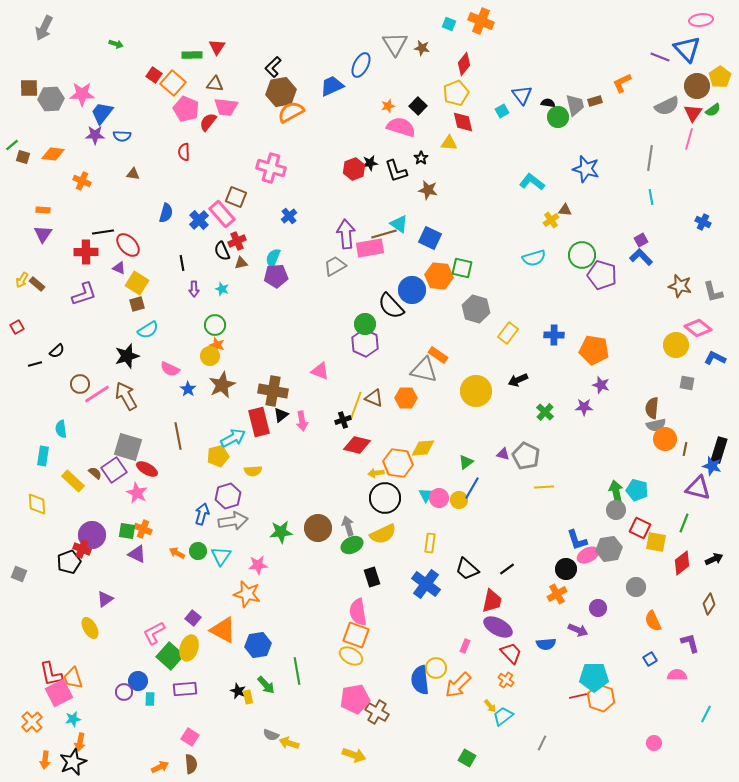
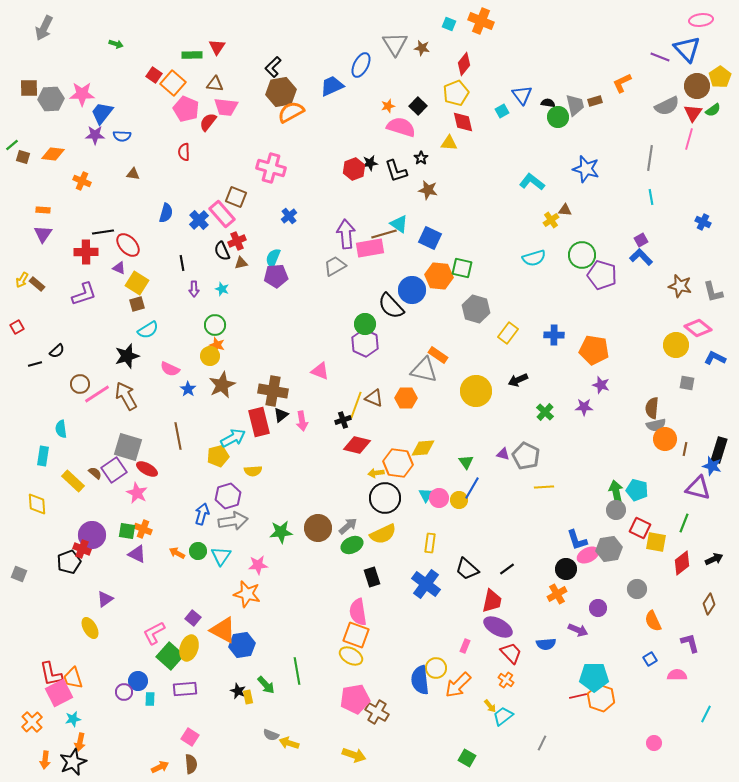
green triangle at (466, 462): rotated 28 degrees counterclockwise
gray arrow at (348, 526): rotated 66 degrees clockwise
gray circle at (636, 587): moved 1 px right, 2 px down
blue hexagon at (258, 645): moved 16 px left
